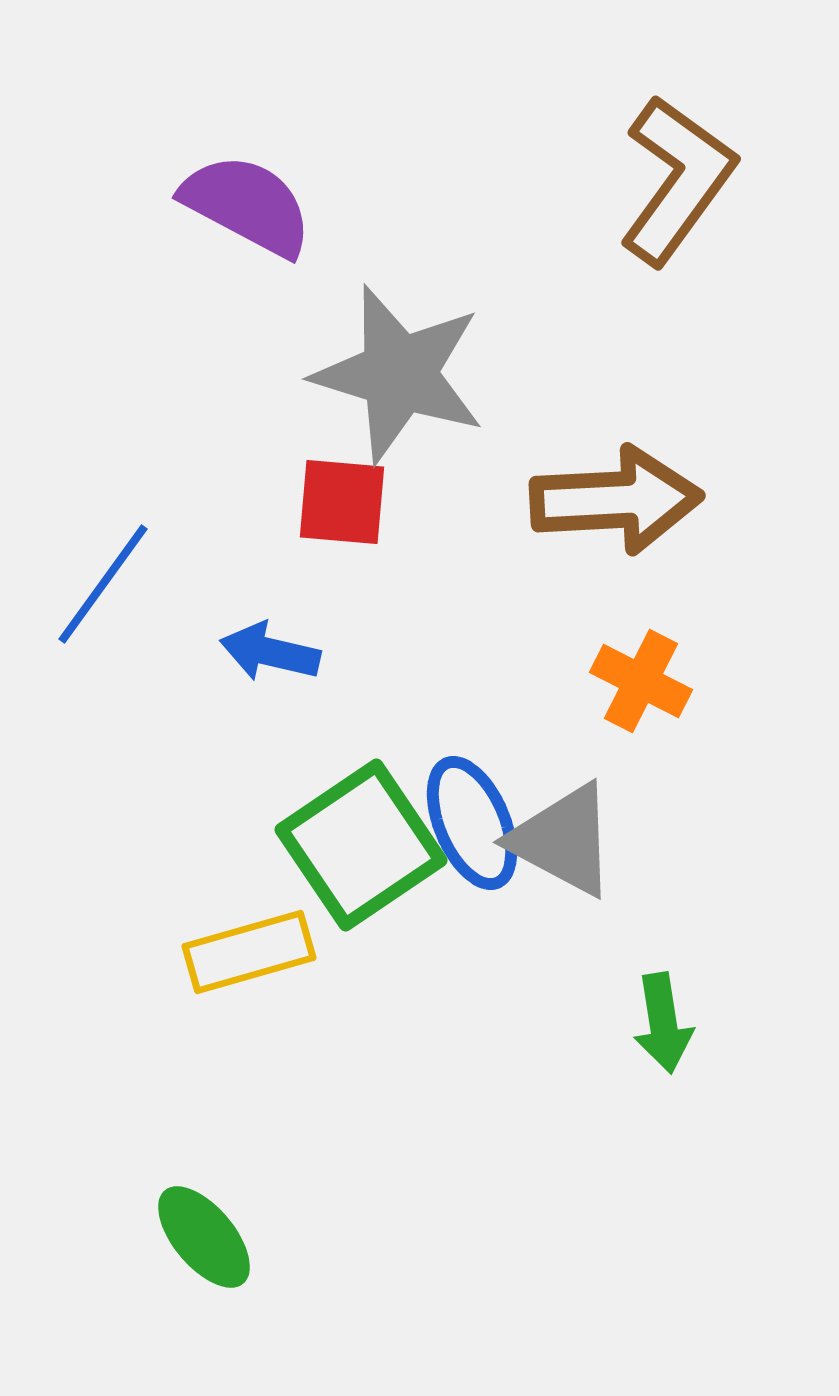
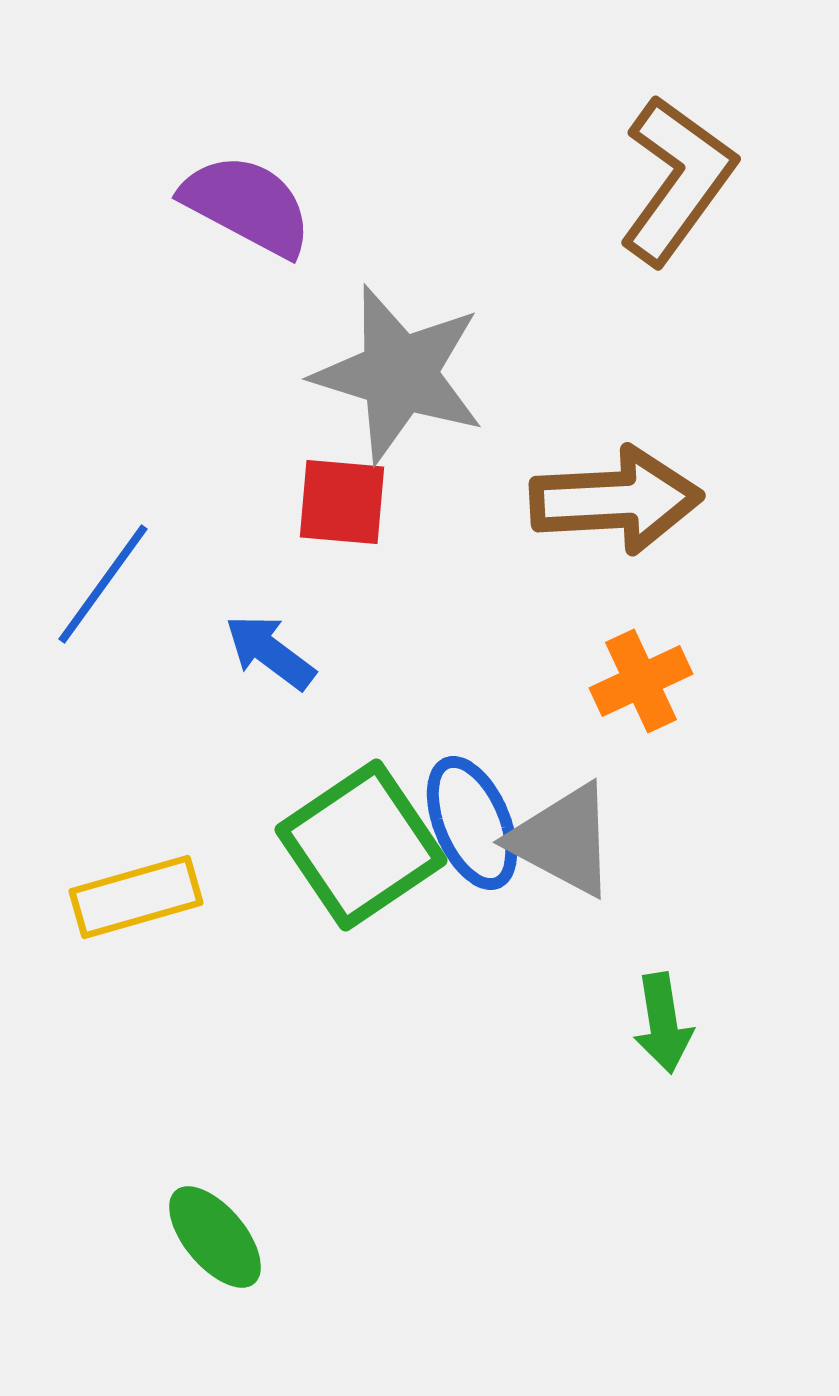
blue arrow: rotated 24 degrees clockwise
orange cross: rotated 38 degrees clockwise
yellow rectangle: moved 113 px left, 55 px up
green ellipse: moved 11 px right
